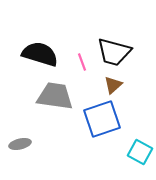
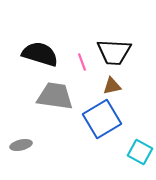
black trapezoid: rotated 12 degrees counterclockwise
brown triangle: moved 1 px left, 1 px down; rotated 30 degrees clockwise
blue square: rotated 12 degrees counterclockwise
gray ellipse: moved 1 px right, 1 px down
